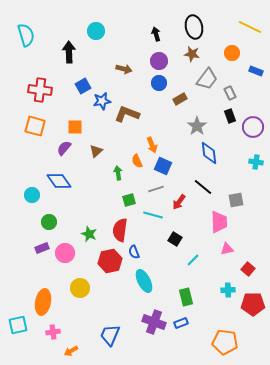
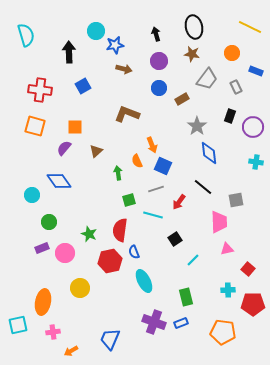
blue circle at (159, 83): moved 5 px down
gray rectangle at (230, 93): moved 6 px right, 6 px up
brown rectangle at (180, 99): moved 2 px right
blue star at (102, 101): moved 13 px right, 56 px up
black rectangle at (230, 116): rotated 40 degrees clockwise
black square at (175, 239): rotated 24 degrees clockwise
blue trapezoid at (110, 335): moved 4 px down
orange pentagon at (225, 342): moved 2 px left, 10 px up
